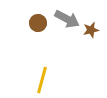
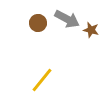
brown star: rotated 28 degrees clockwise
yellow line: rotated 24 degrees clockwise
